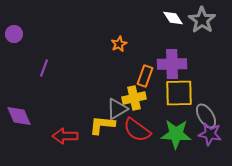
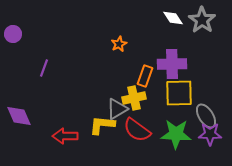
purple circle: moved 1 px left
purple star: rotated 10 degrees counterclockwise
